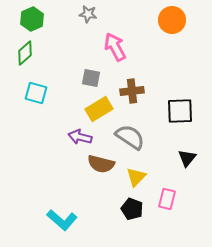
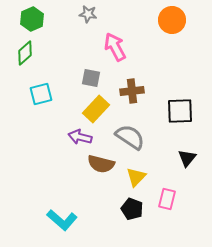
cyan square: moved 5 px right, 1 px down; rotated 30 degrees counterclockwise
yellow rectangle: moved 3 px left; rotated 16 degrees counterclockwise
